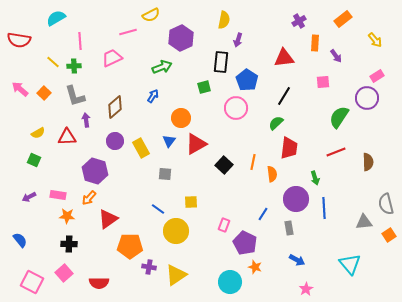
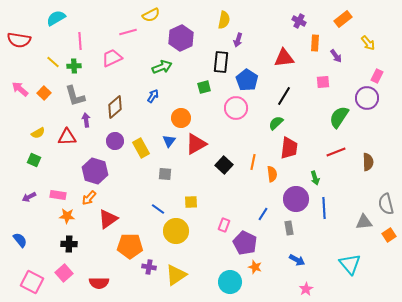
purple cross at (299, 21): rotated 32 degrees counterclockwise
yellow arrow at (375, 40): moved 7 px left, 3 px down
pink rectangle at (377, 76): rotated 32 degrees counterclockwise
